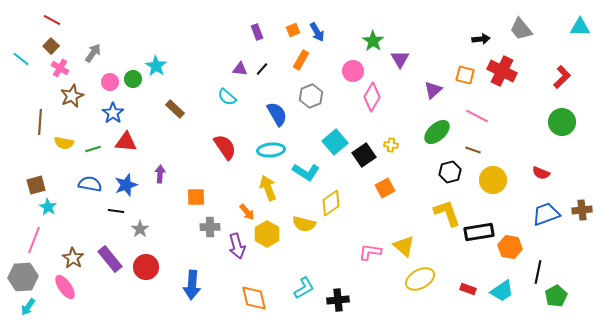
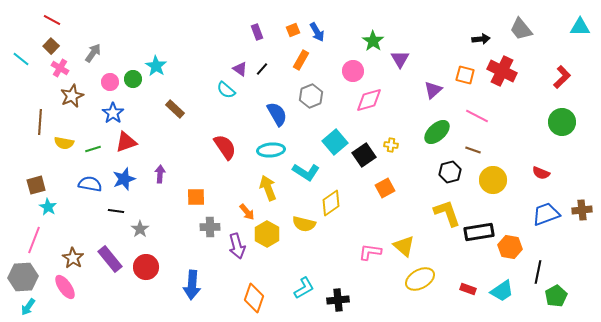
purple triangle at (240, 69): rotated 28 degrees clockwise
cyan semicircle at (227, 97): moved 1 px left, 7 px up
pink diamond at (372, 97): moved 3 px left, 3 px down; rotated 44 degrees clockwise
red triangle at (126, 142): rotated 25 degrees counterclockwise
blue star at (126, 185): moved 2 px left, 6 px up
orange diamond at (254, 298): rotated 32 degrees clockwise
